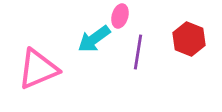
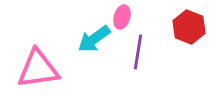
pink ellipse: moved 2 px right, 1 px down
red hexagon: moved 12 px up
pink triangle: rotated 15 degrees clockwise
